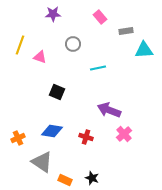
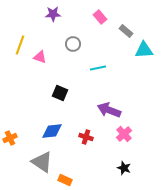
gray rectangle: rotated 48 degrees clockwise
black square: moved 3 px right, 1 px down
blue diamond: rotated 15 degrees counterclockwise
orange cross: moved 8 px left
black star: moved 32 px right, 10 px up
